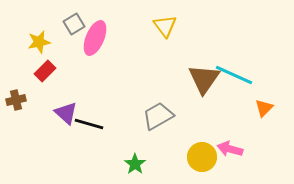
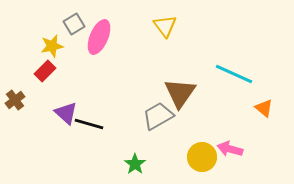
pink ellipse: moved 4 px right, 1 px up
yellow star: moved 13 px right, 4 px down
cyan line: moved 1 px up
brown triangle: moved 24 px left, 14 px down
brown cross: moved 1 px left; rotated 24 degrees counterclockwise
orange triangle: rotated 36 degrees counterclockwise
